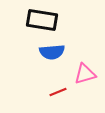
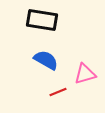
blue semicircle: moved 6 px left, 8 px down; rotated 145 degrees counterclockwise
